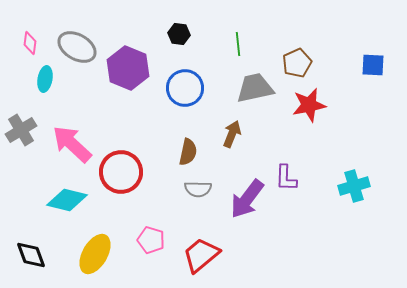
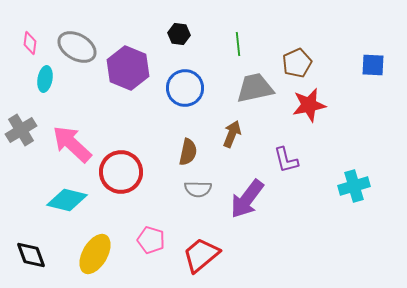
purple L-shape: moved 18 px up; rotated 16 degrees counterclockwise
